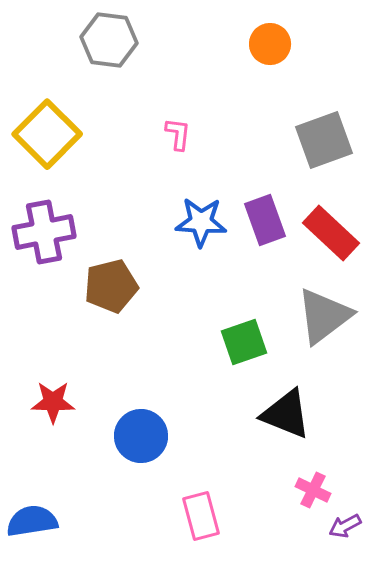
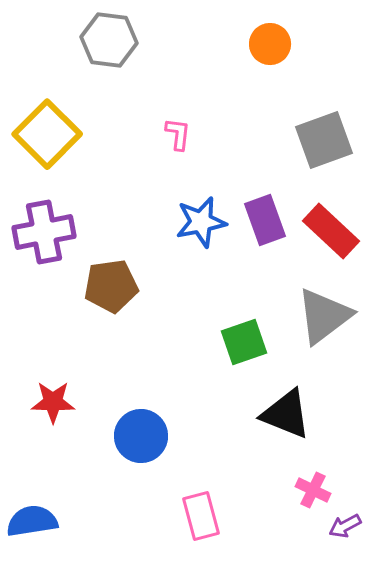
blue star: rotated 15 degrees counterclockwise
red rectangle: moved 2 px up
brown pentagon: rotated 6 degrees clockwise
